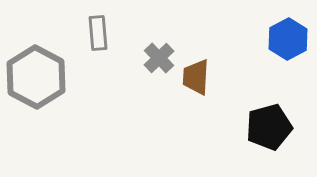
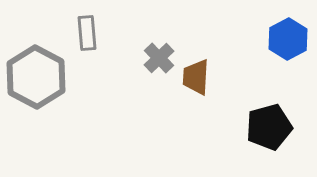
gray rectangle: moved 11 px left
